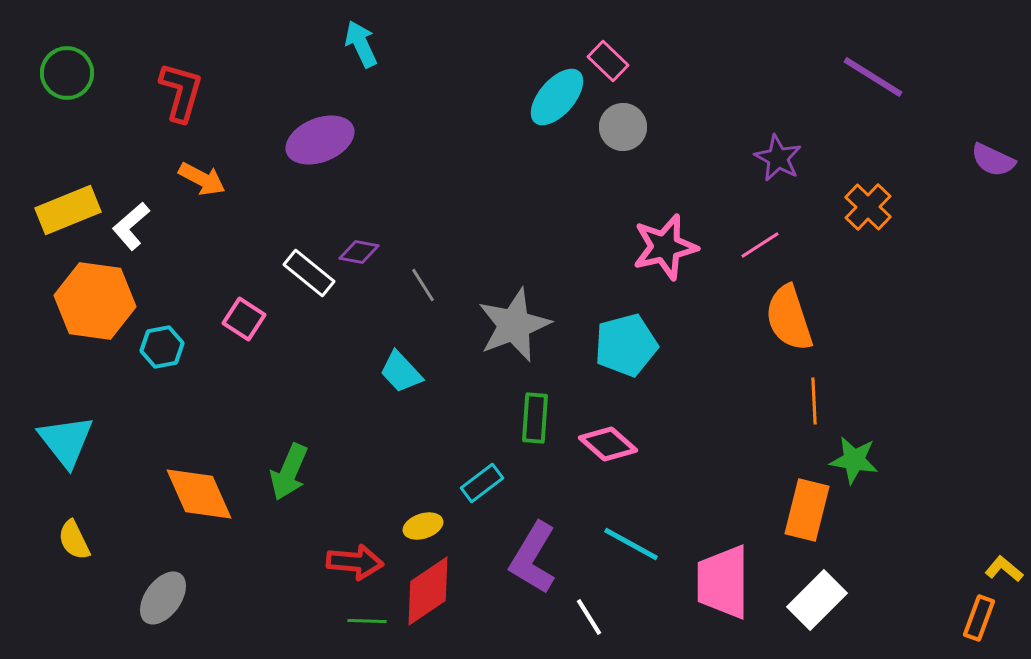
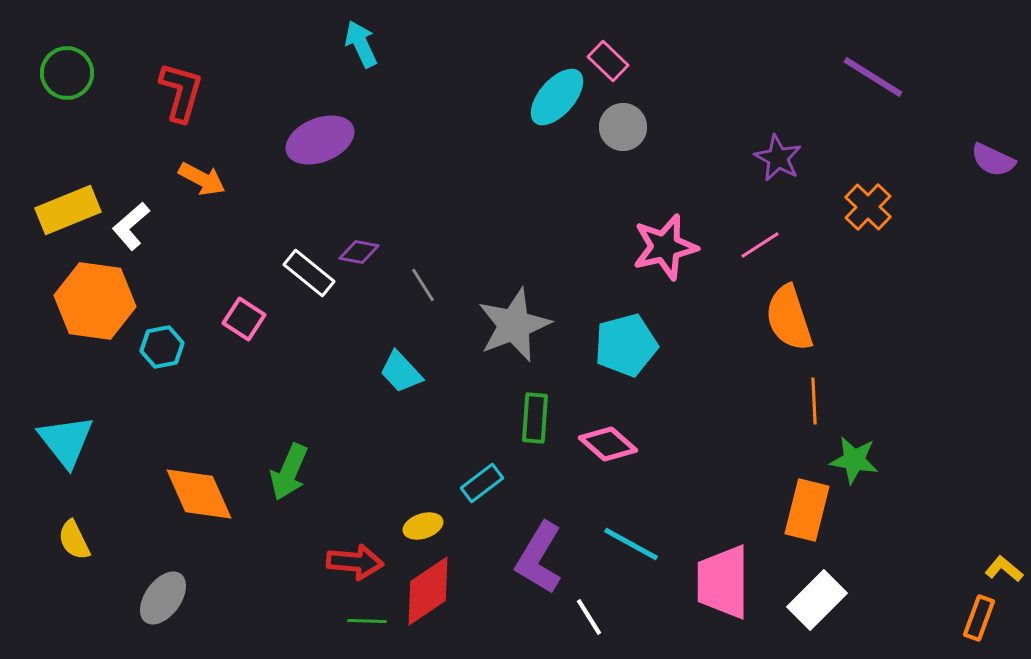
purple L-shape at (533, 558): moved 6 px right
